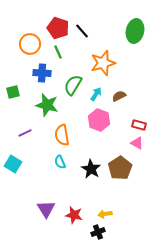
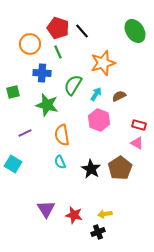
green ellipse: rotated 45 degrees counterclockwise
